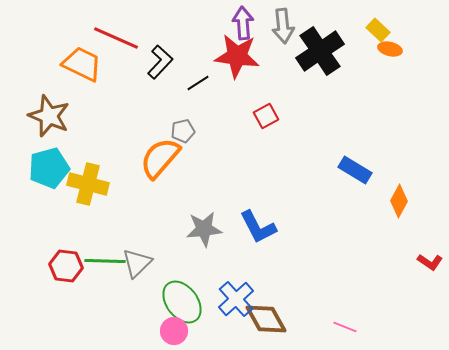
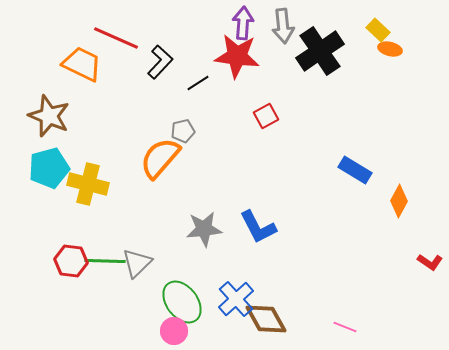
purple arrow: rotated 8 degrees clockwise
red hexagon: moved 5 px right, 5 px up
